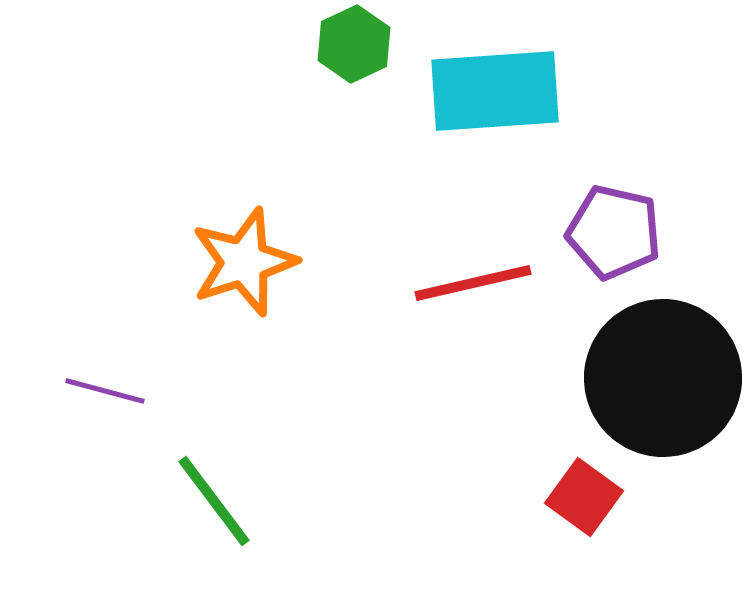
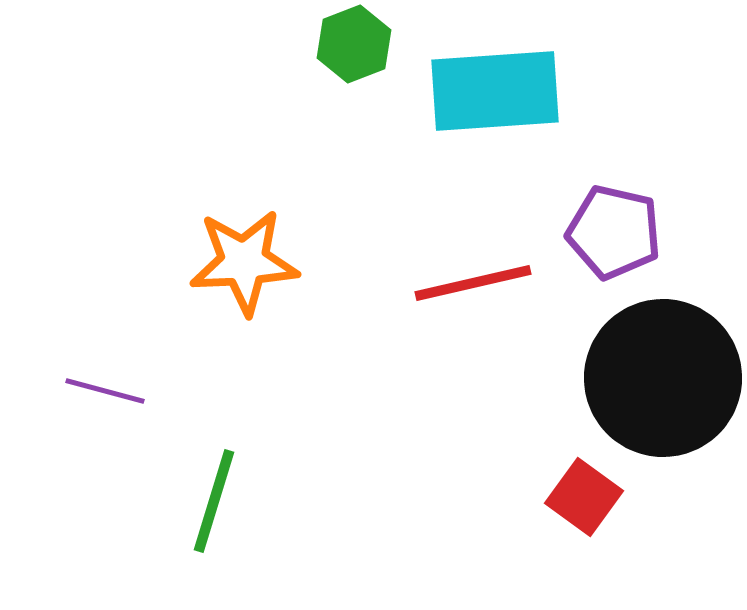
green hexagon: rotated 4 degrees clockwise
orange star: rotated 15 degrees clockwise
green line: rotated 54 degrees clockwise
